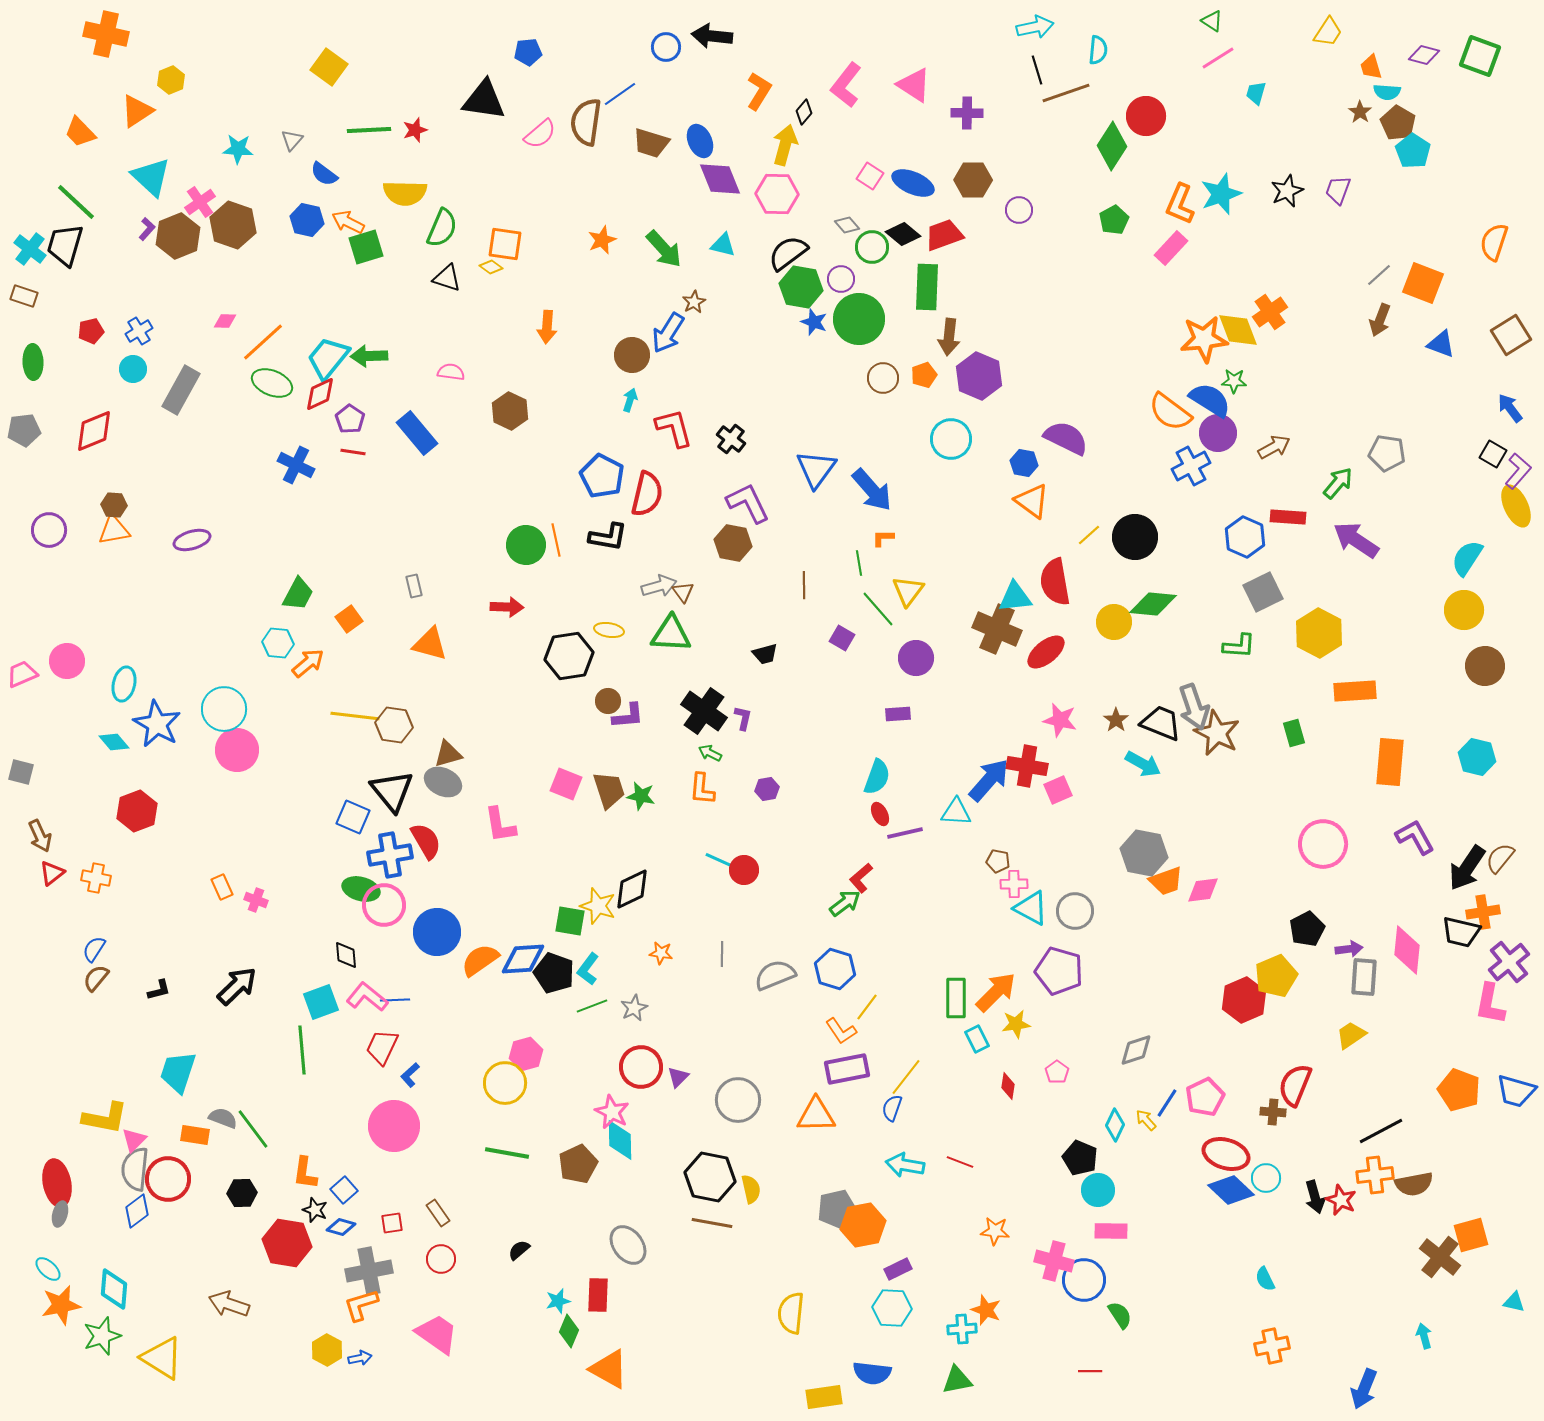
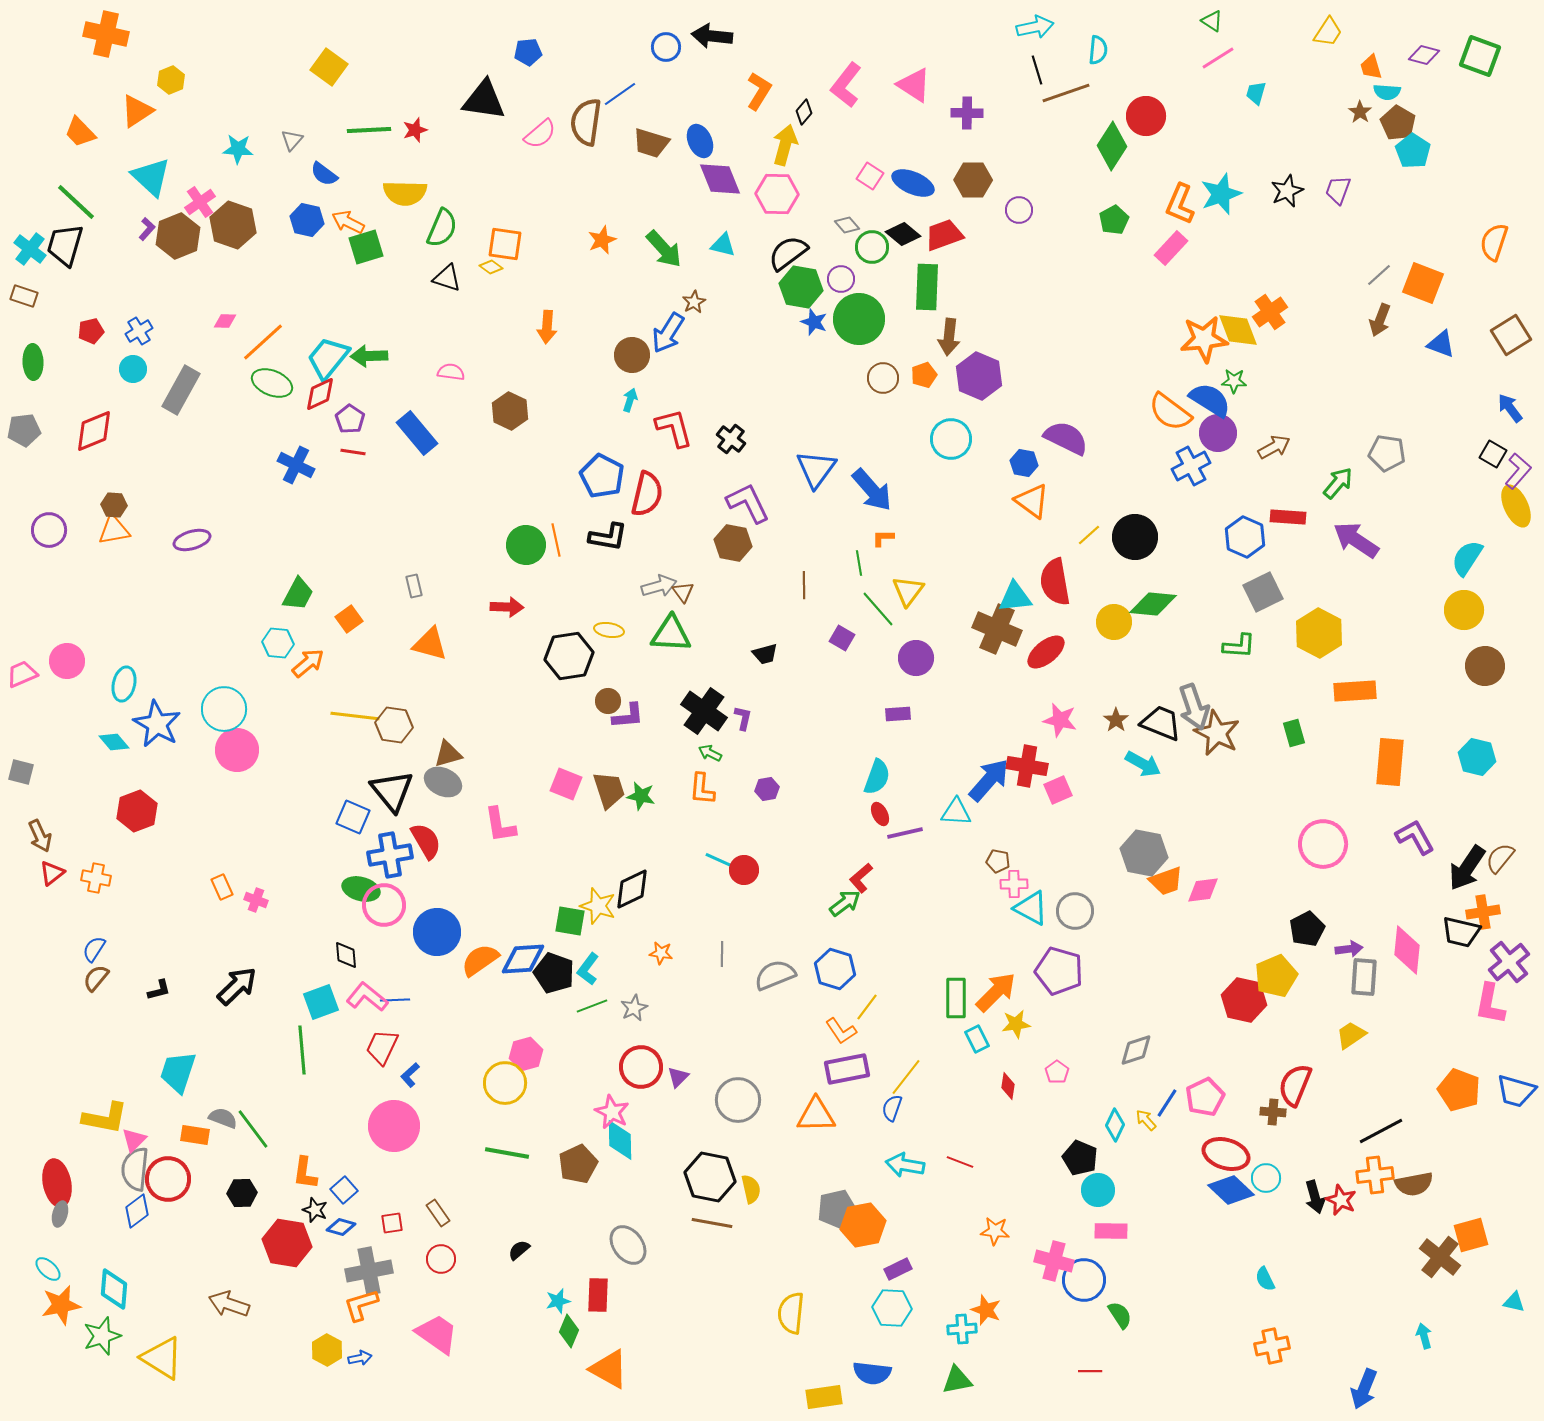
red hexagon at (1244, 1000): rotated 24 degrees counterclockwise
